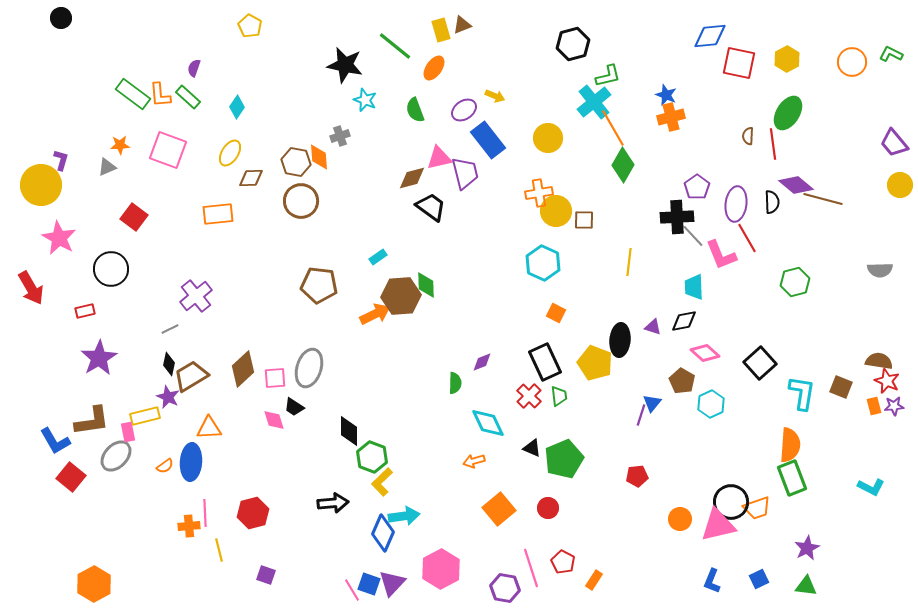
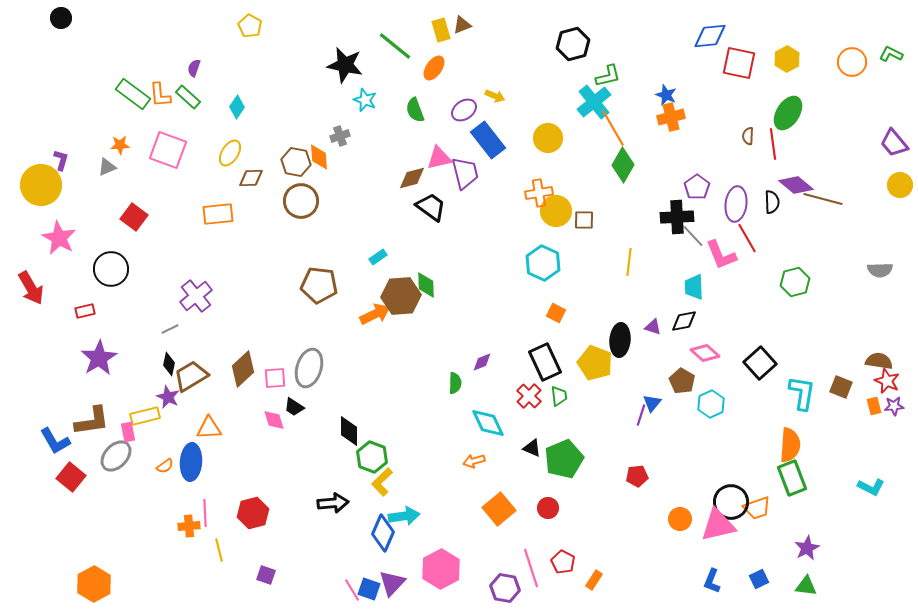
blue square at (369, 584): moved 5 px down
